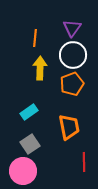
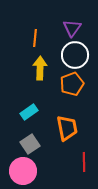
white circle: moved 2 px right
orange trapezoid: moved 2 px left, 1 px down
